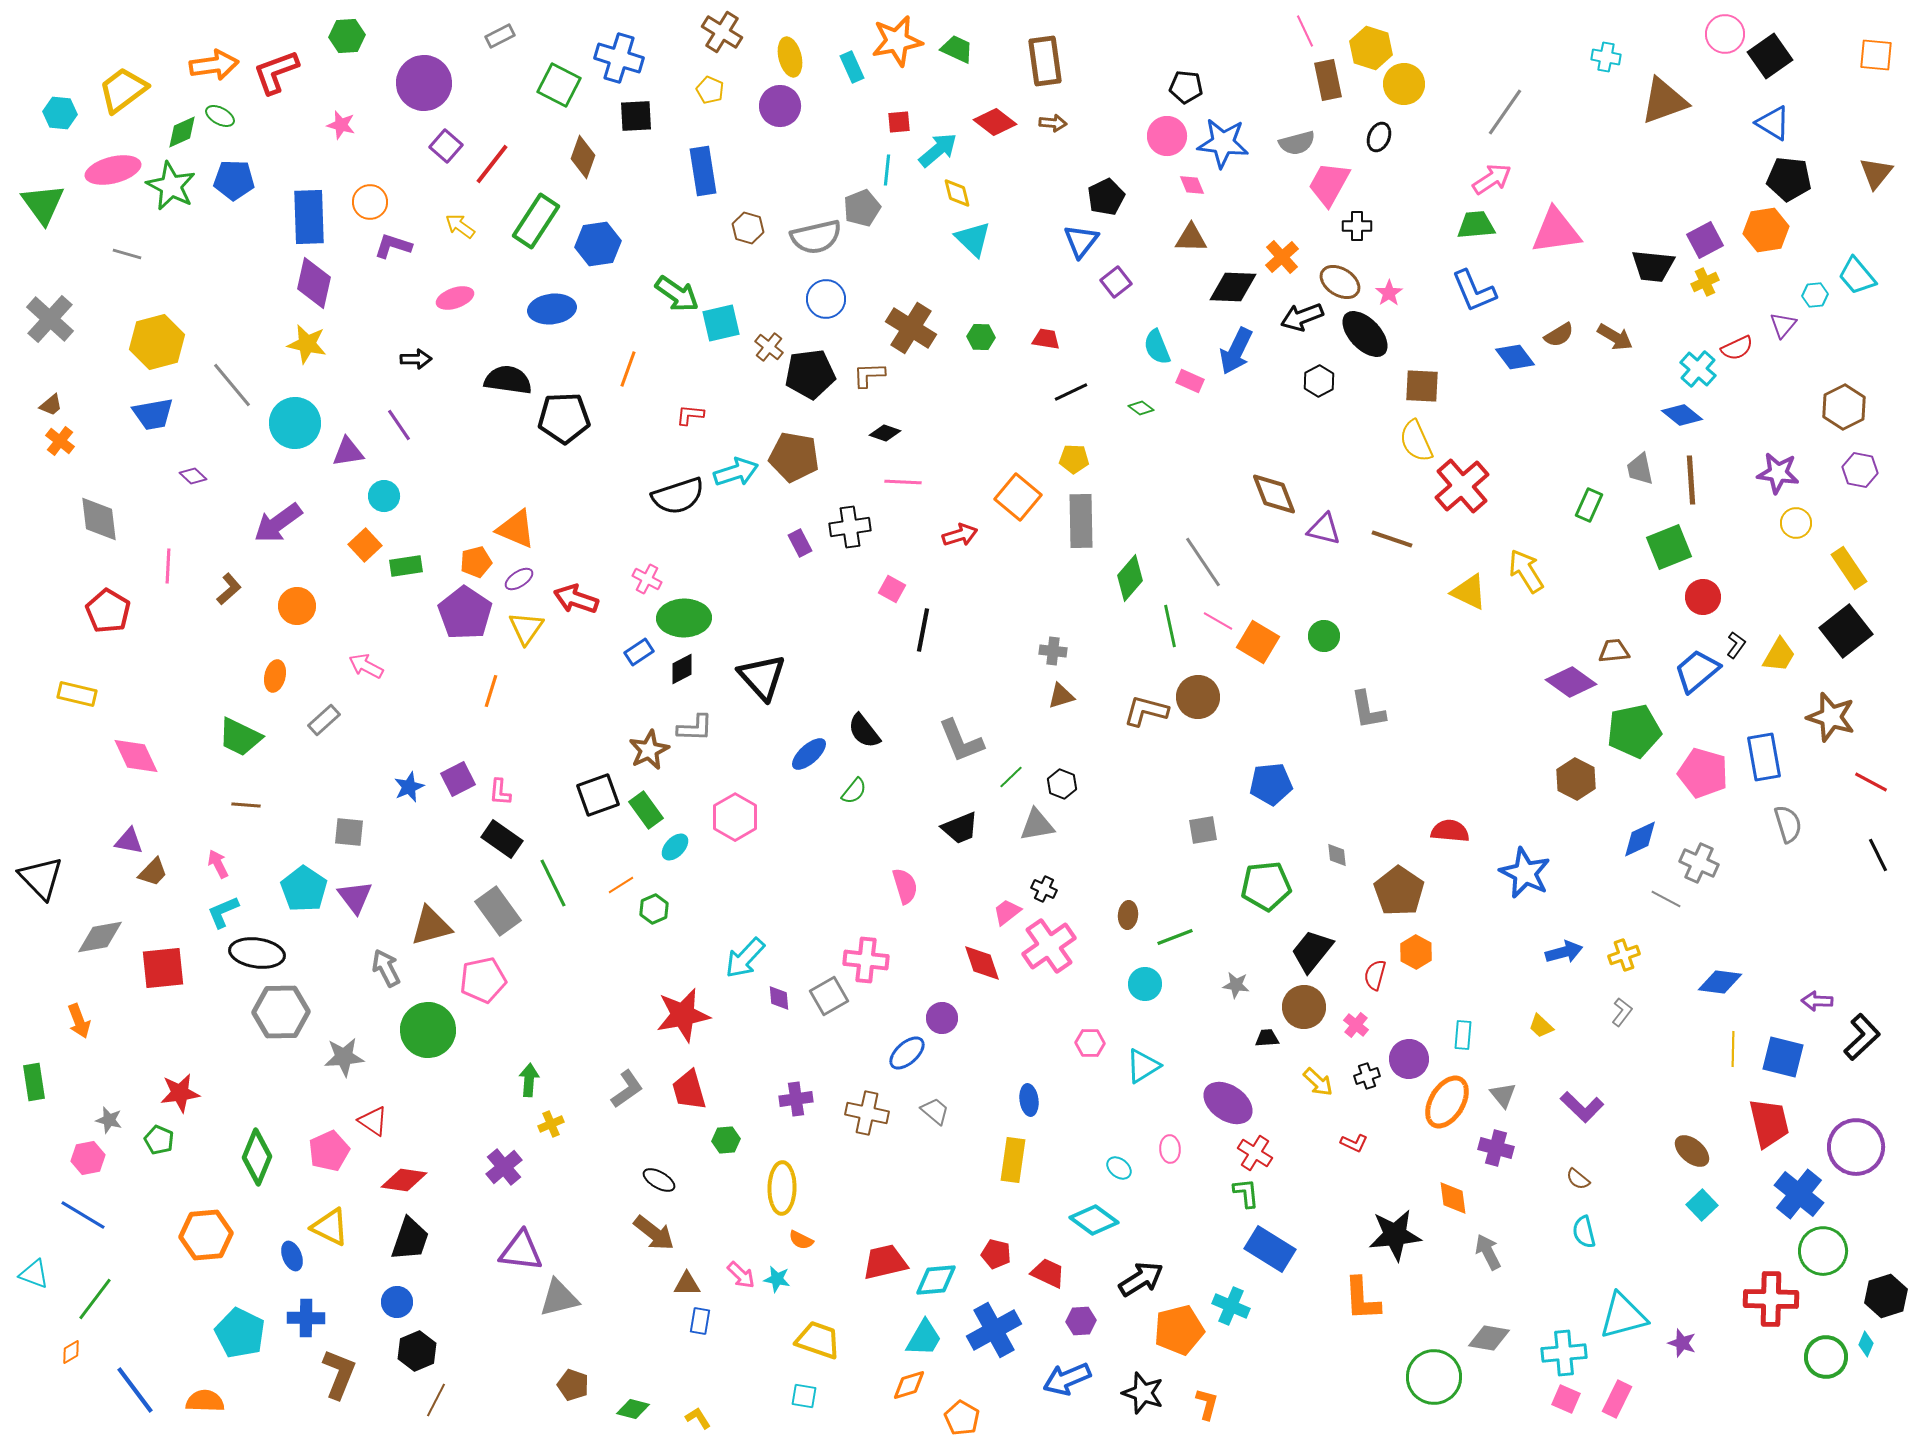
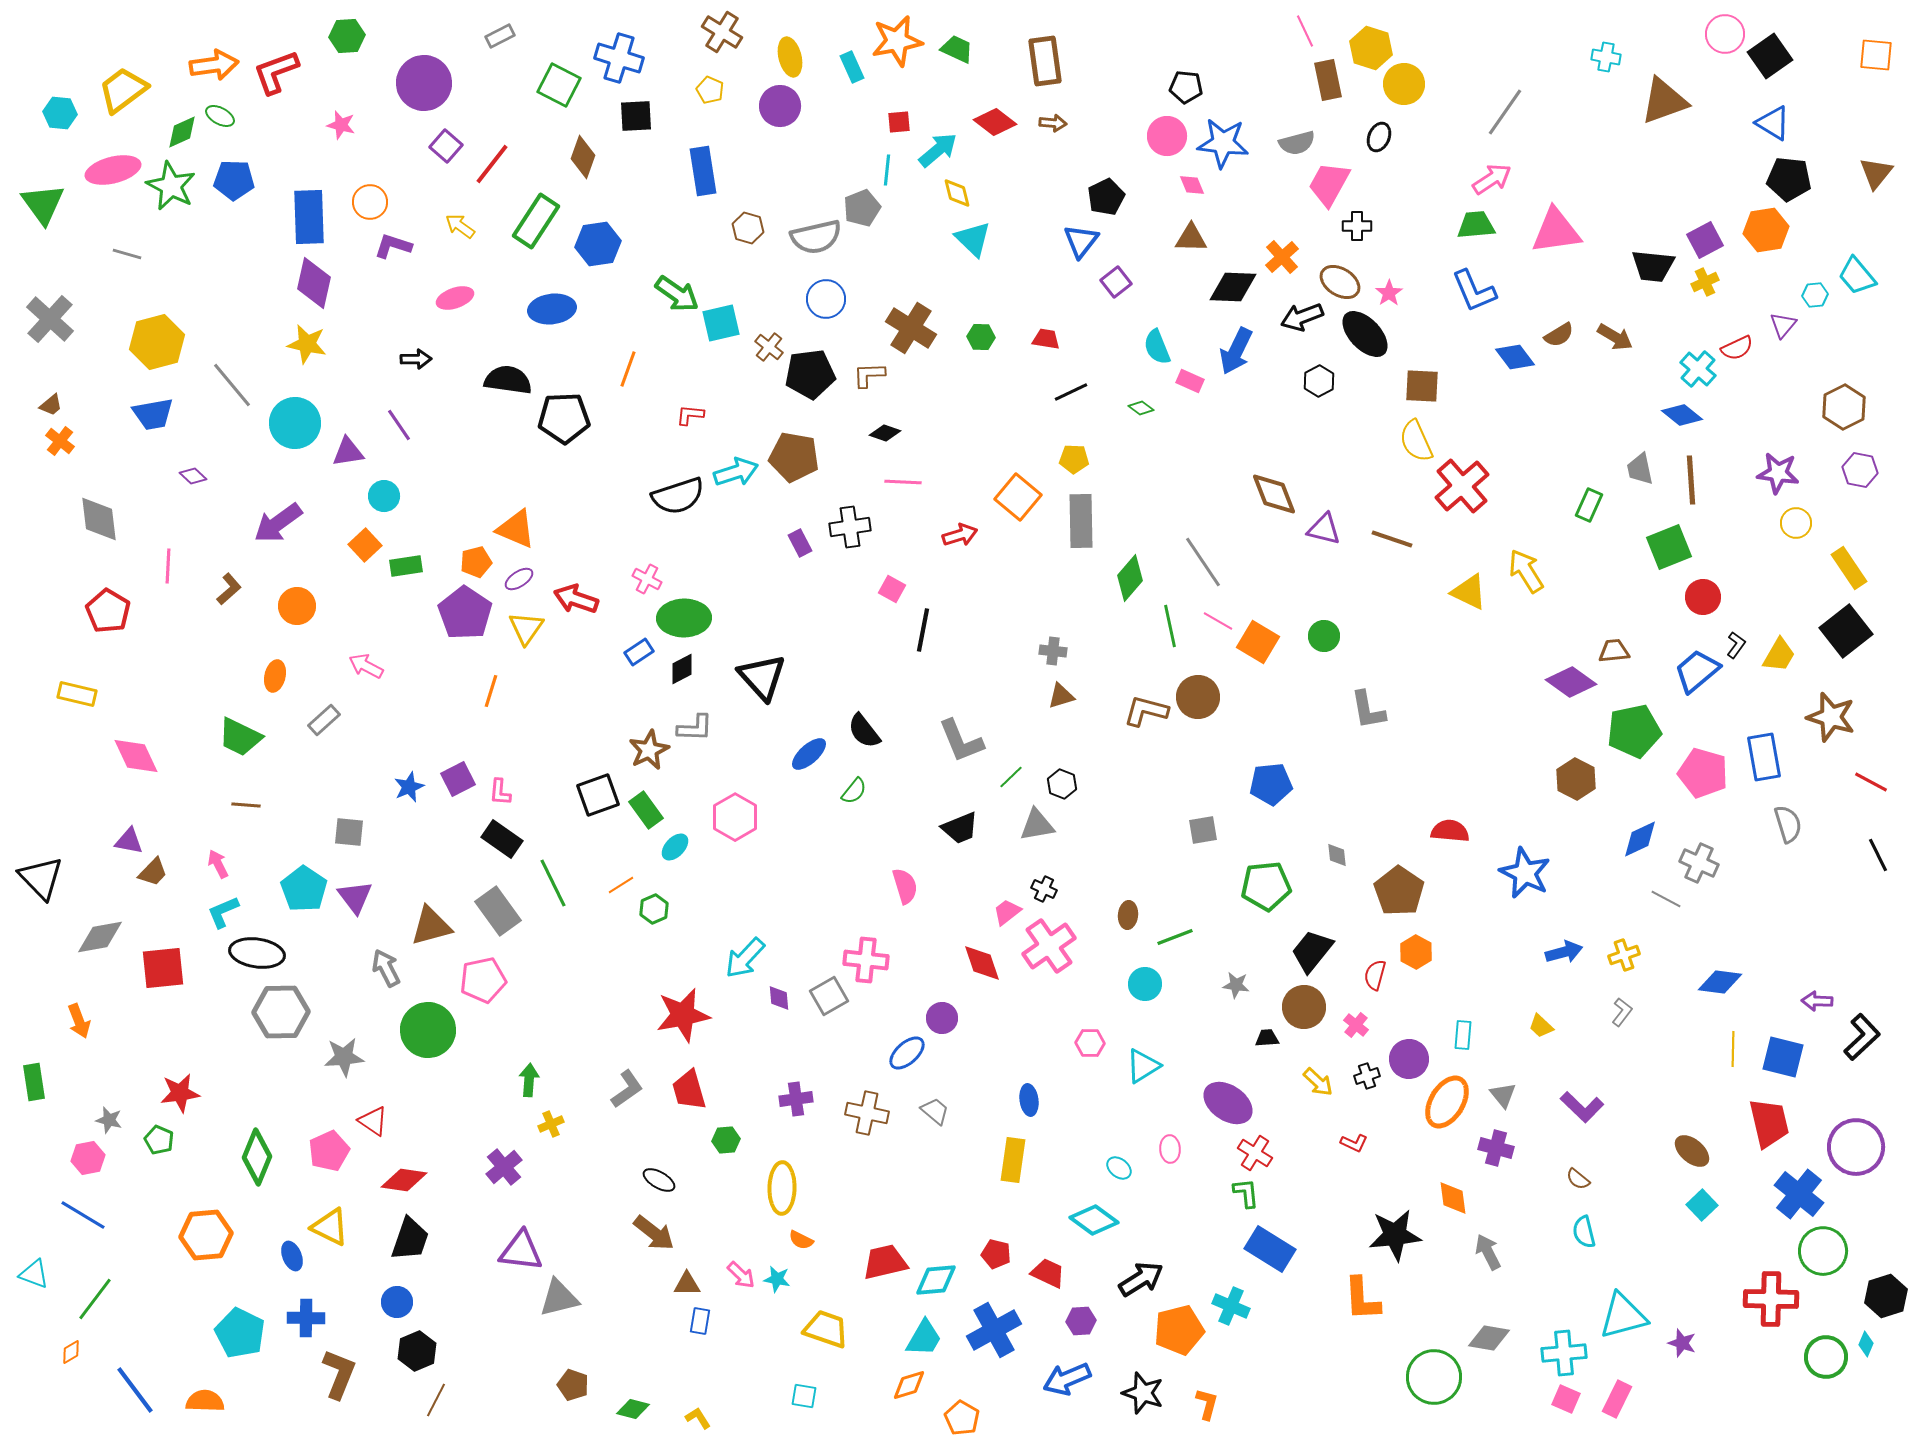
yellow trapezoid at (818, 1340): moved 8 px right, 11 px up
